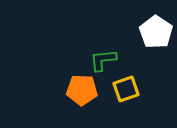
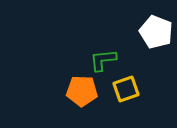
white pentagon: rotated 12 degrees counterclockwise
orange pentagon: moved 1 px down
